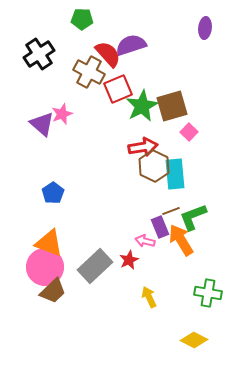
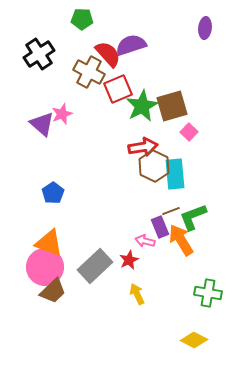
yellow arrow: moved 12 px left, 3 px up
